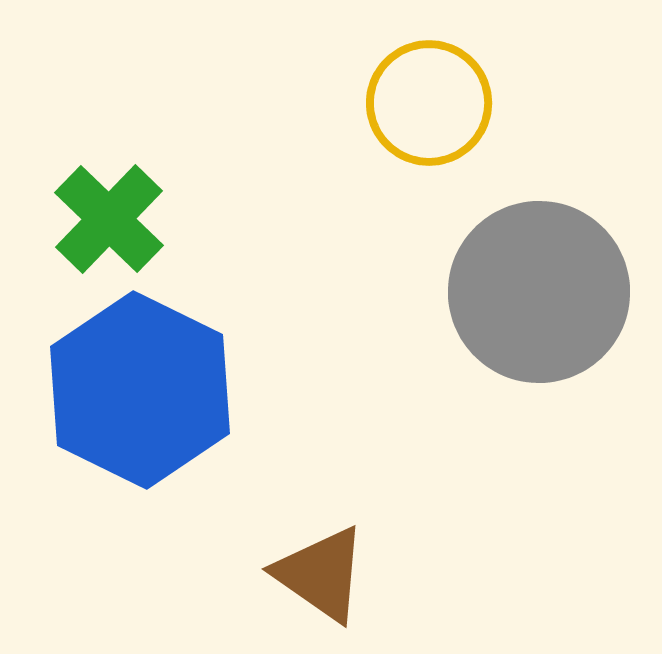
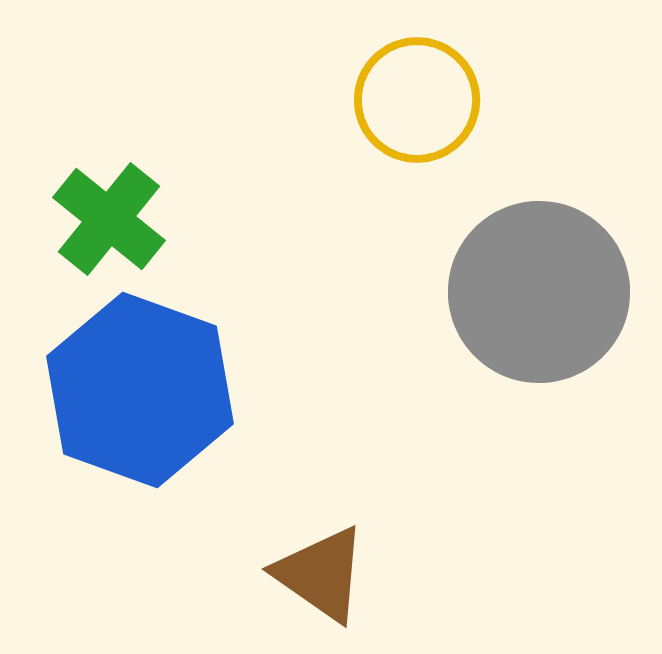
yellow circle: moved 12 px left, 3 px up
green cross: rotated 5 degrees counterclockwise
blue hexagon: rotated 6 degrees counterclockwise
